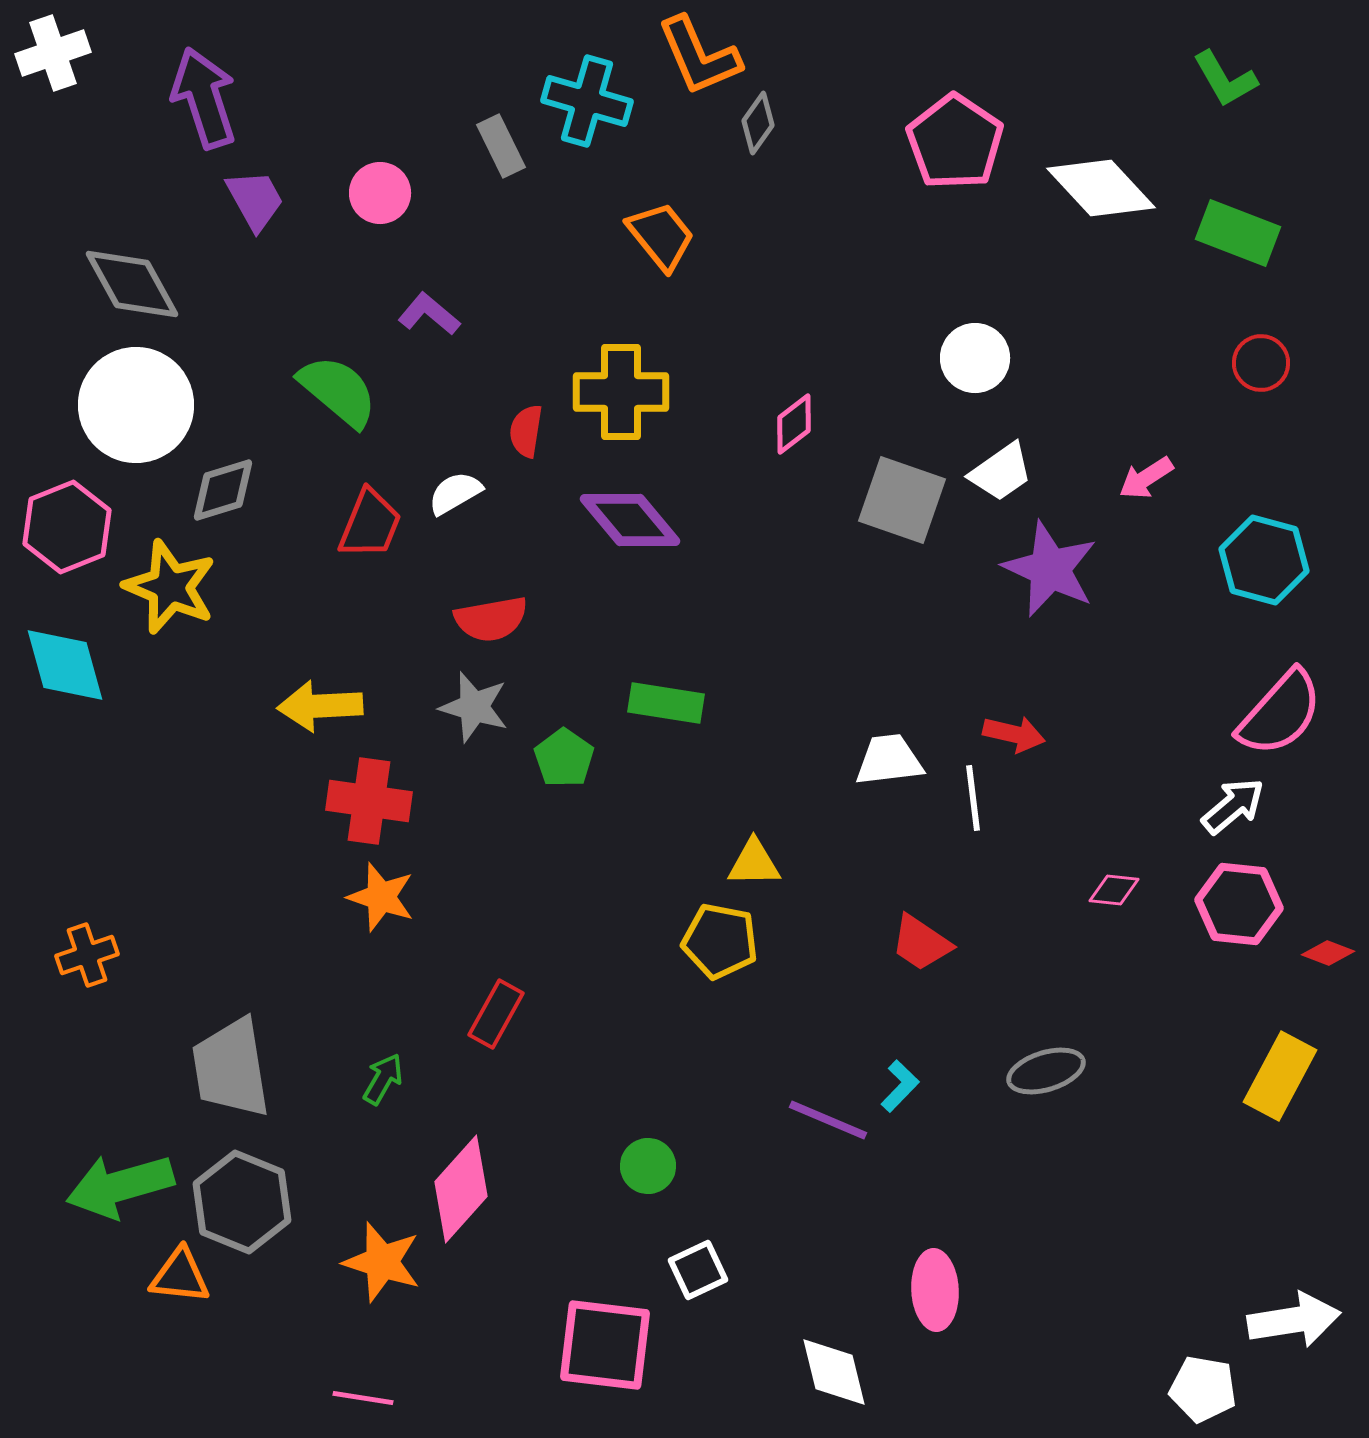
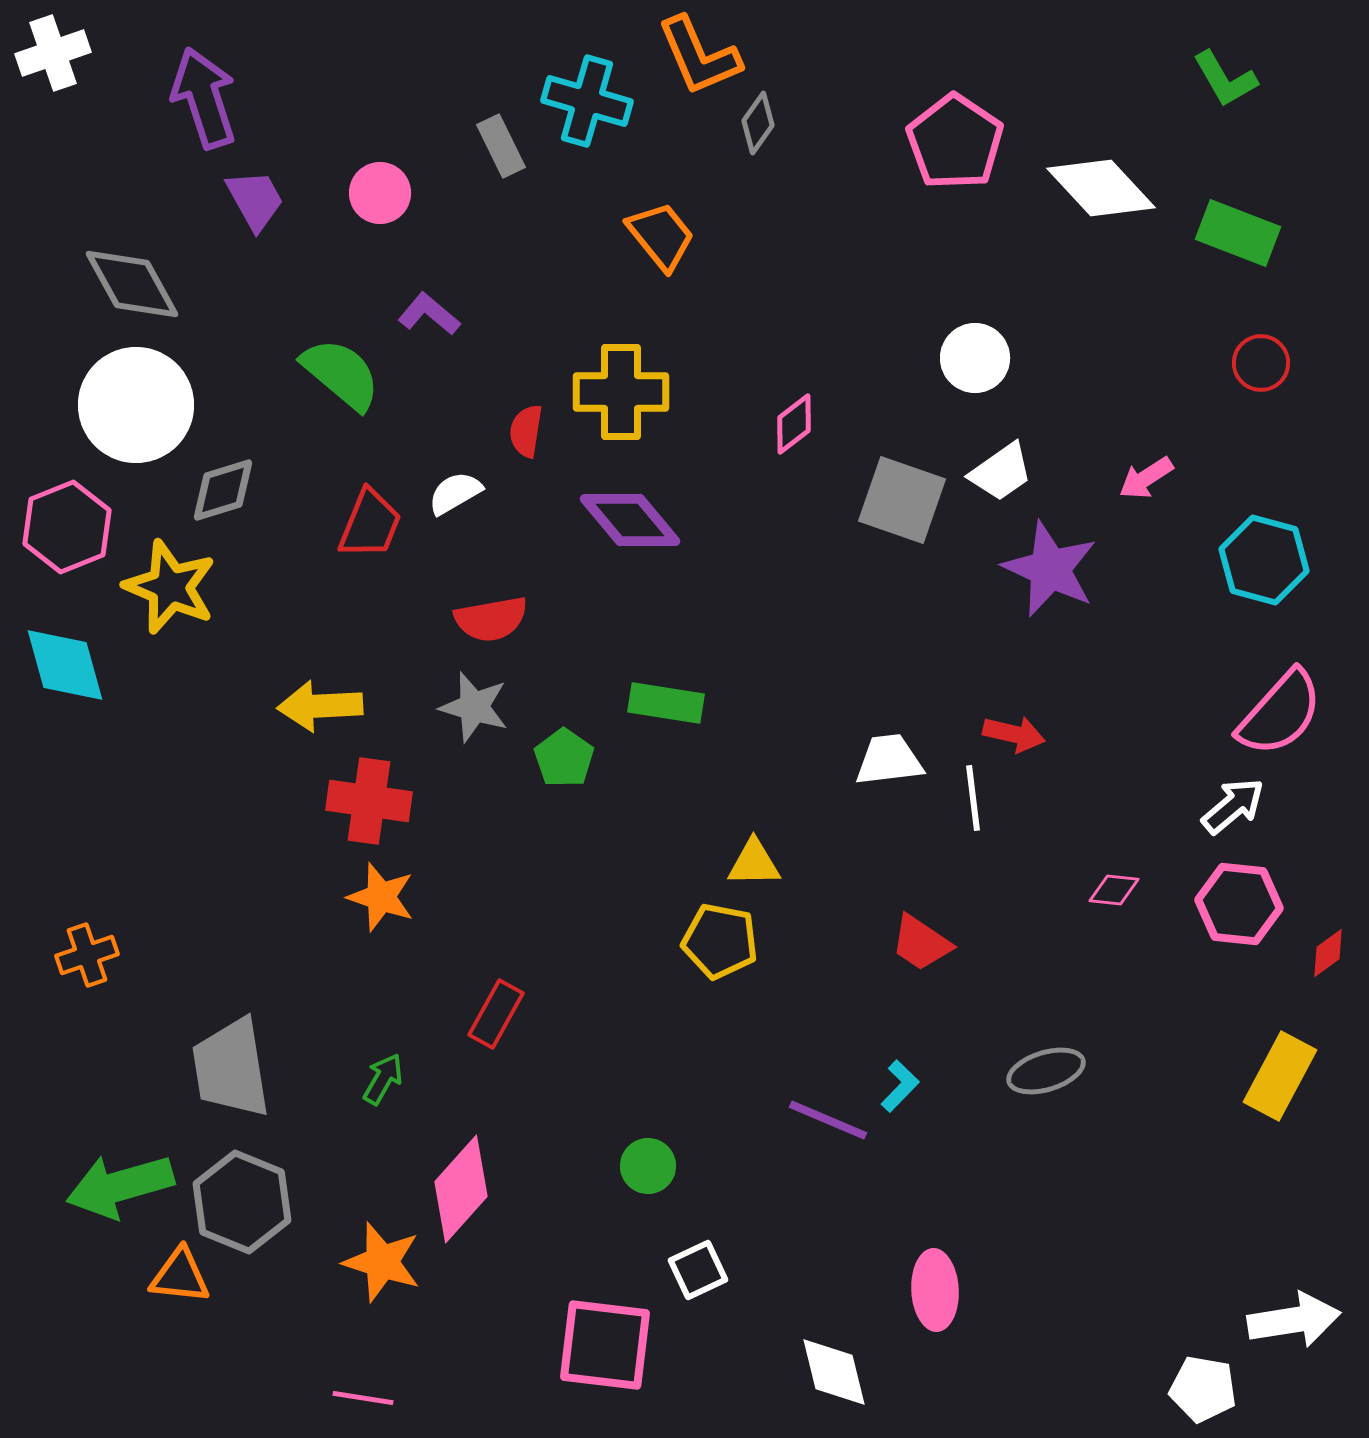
green semicircle at (338, 391): moved 3 px right, 17 px up
red diamond at (1328, 953): rotated 57 degrees counterclockwise
